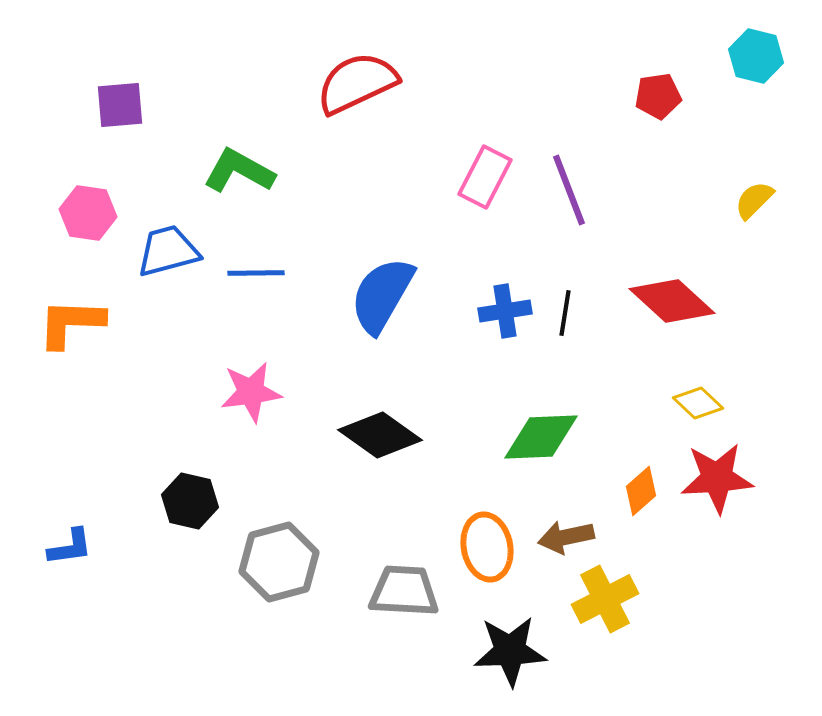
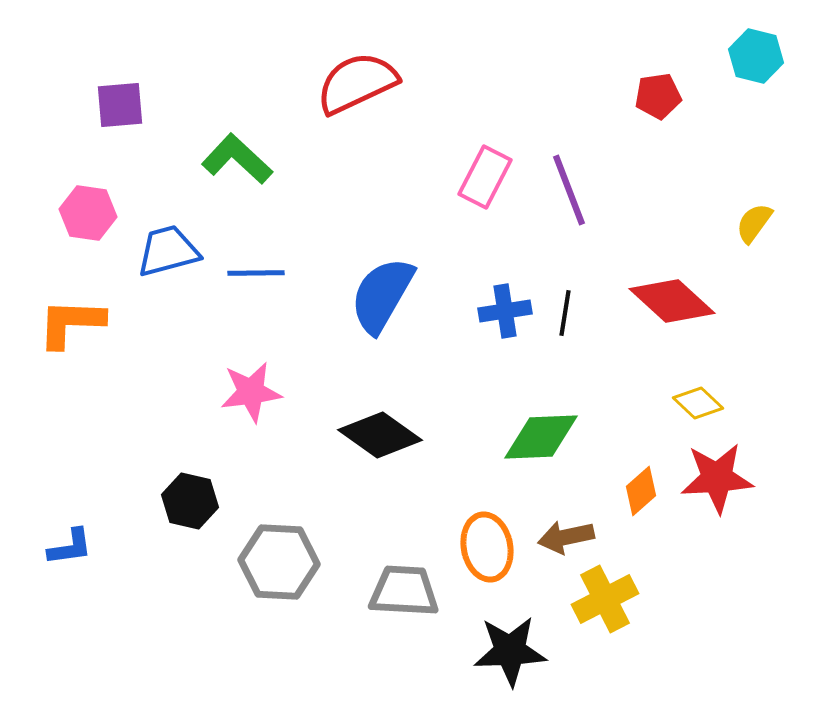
green L-shape: moved 2 px left, 12 px up; rotated 14 degrees clockwise
yellow semicircle: moved 23 px down; rotated 9 degrees counterclockwise
gray hexagon: rotated 18 degrees clockwise
